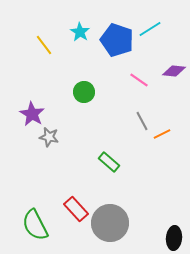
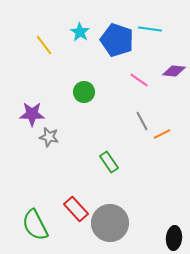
cyan line: rotated 40 degrees clockwise
purple star: rotated 30 degrees counterclockwise
green rectangle: rotated 15 degrees clockwise
